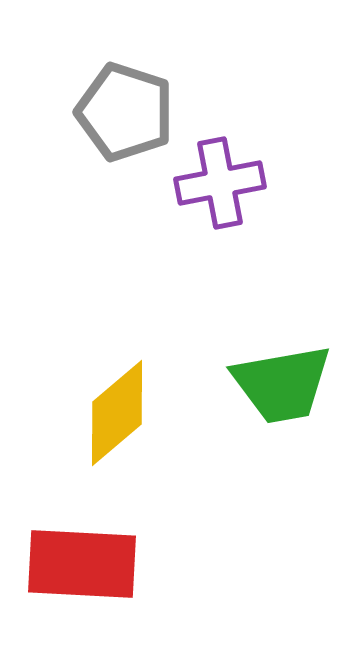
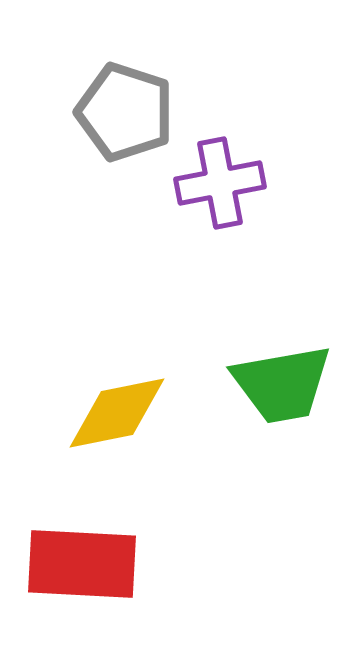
yellow diamond: rotated 29 degrees clockwise
